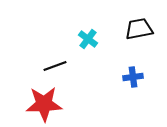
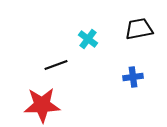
black line: moved 1 px right, 1 px up
red star: moved 2 px left, 1 px down
